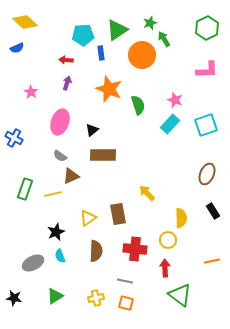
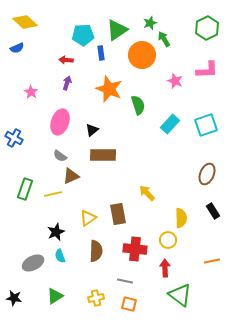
pink star at (175, 100): moved 19 px up
orange square at (126, 303): moved 3 px right, 1 px down
